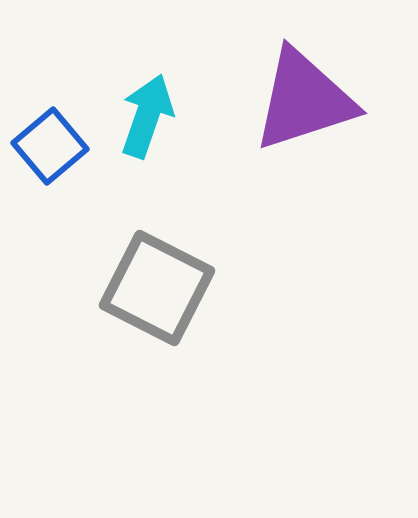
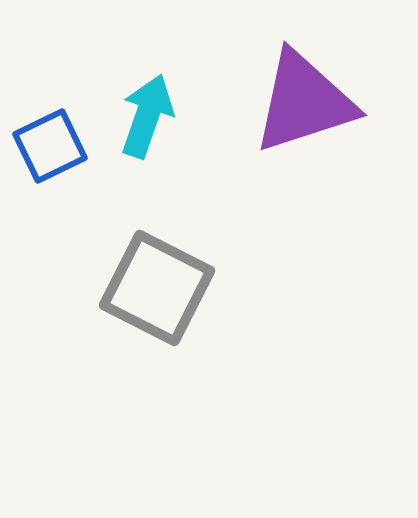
purple triangle: moved 2 px down
blue square: rotated 14 degrees clockwise
